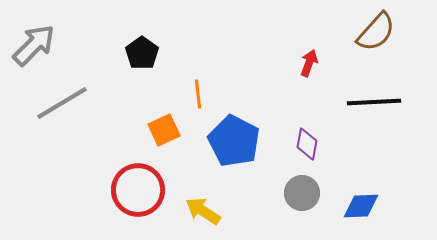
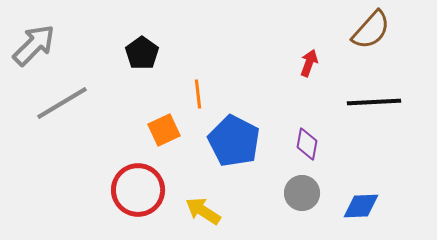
brown semicircle: moved 5 px left, 2 px up
